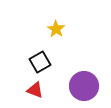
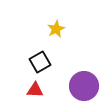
yellow star: rotated 12 degrees clockwise
red triangle: rotated 18 degrees counterclockwise
